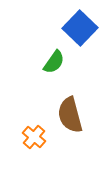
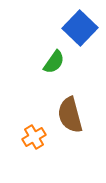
orange cross: rotated 20 degrees clockwise
